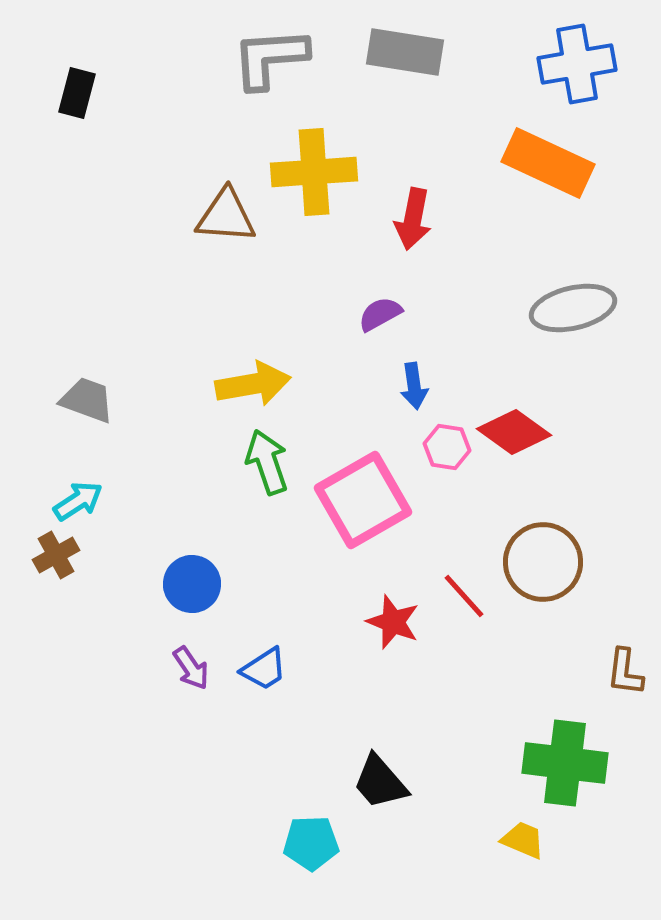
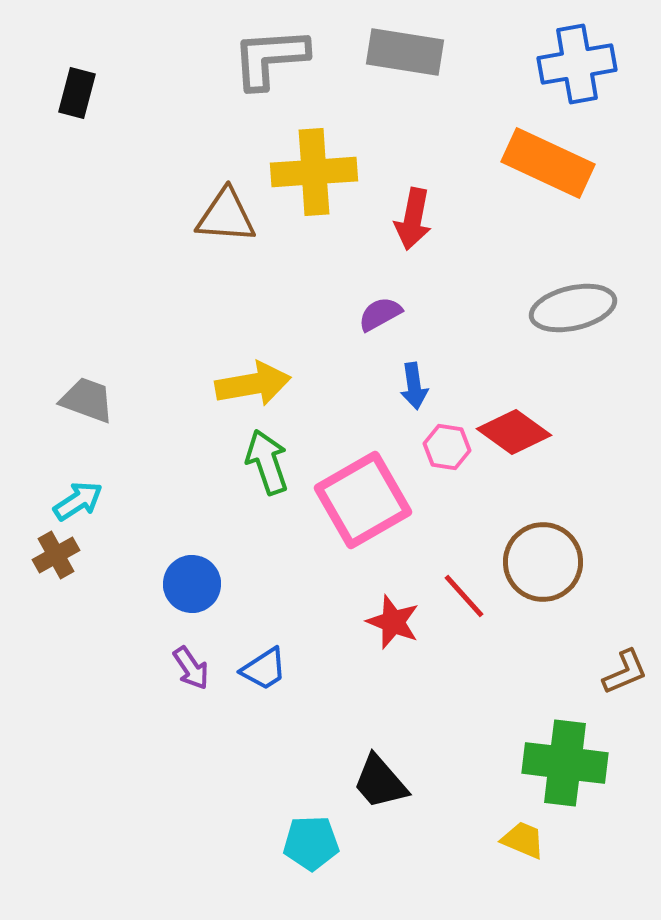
brown L-shape: rotated 120 degrees counterclockwise
